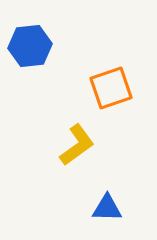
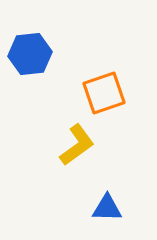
blue hexagon: moved 8 px down
orange square: moved 7 px left, 5 px down
